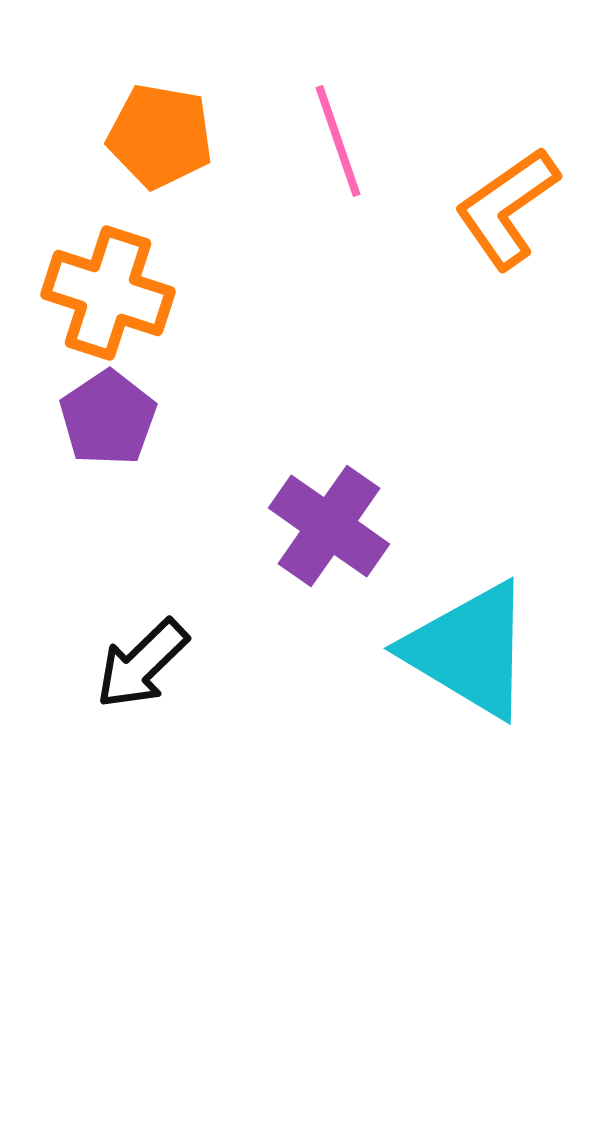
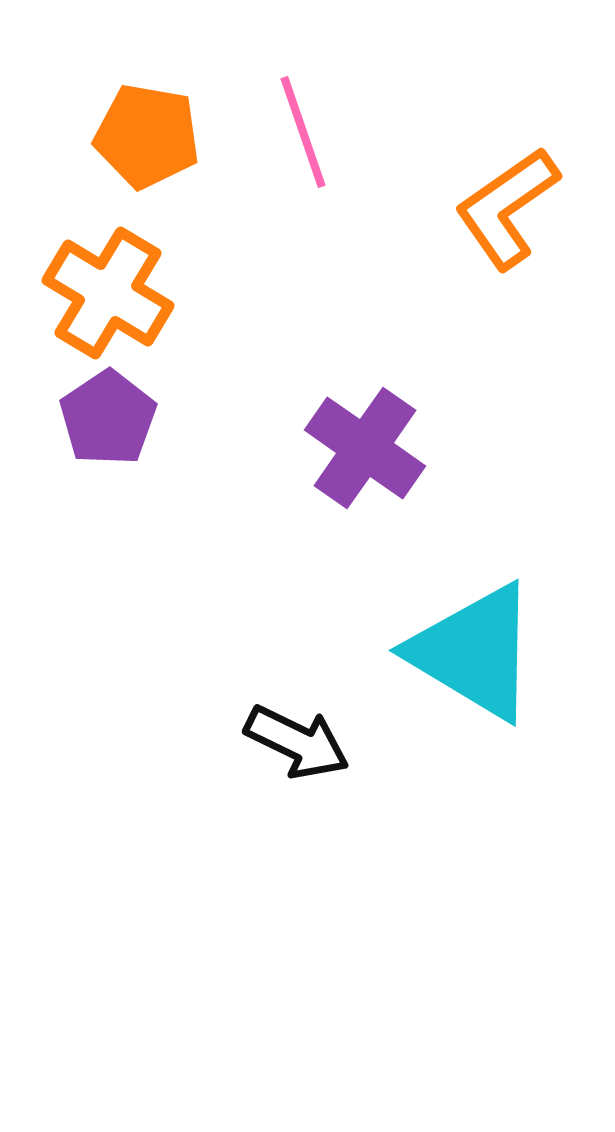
orange pentagon: moved 13 px left
pink line: moved 35 px left, 9 px up
orange cross: rotated 13 degrees clockwise
purple cross: moved 36 px right, 78 px up
cyan triangle: moved 5 px right, 2 px down
black arrow: moved 155 px right, 78 px down; rotated 110 degrees counterclockwise
